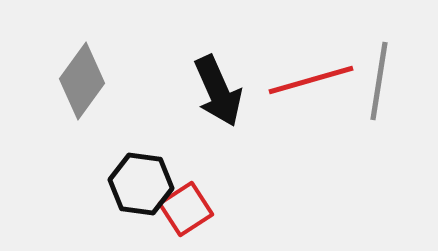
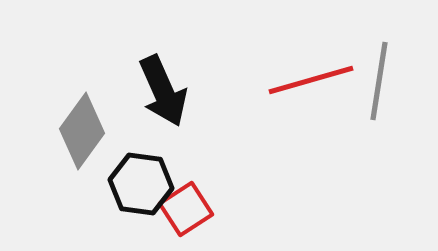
gray diamond: moved 50 px down
black arrow: moved 55 px left
